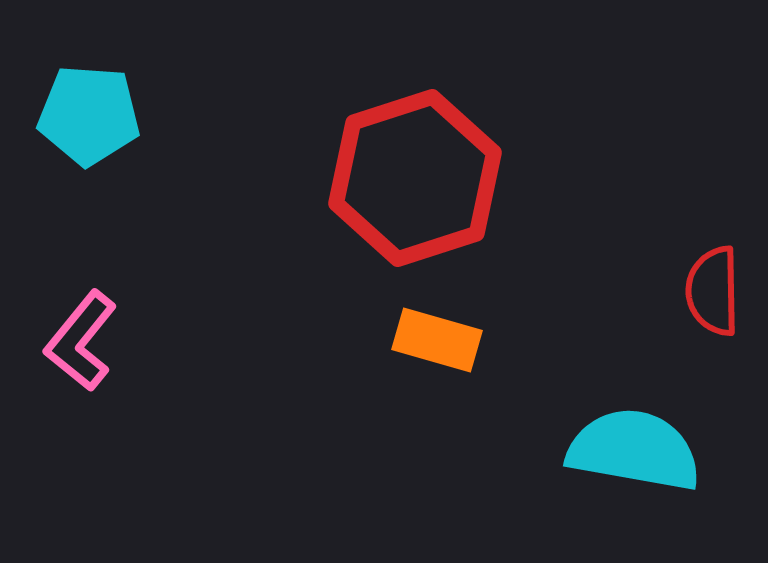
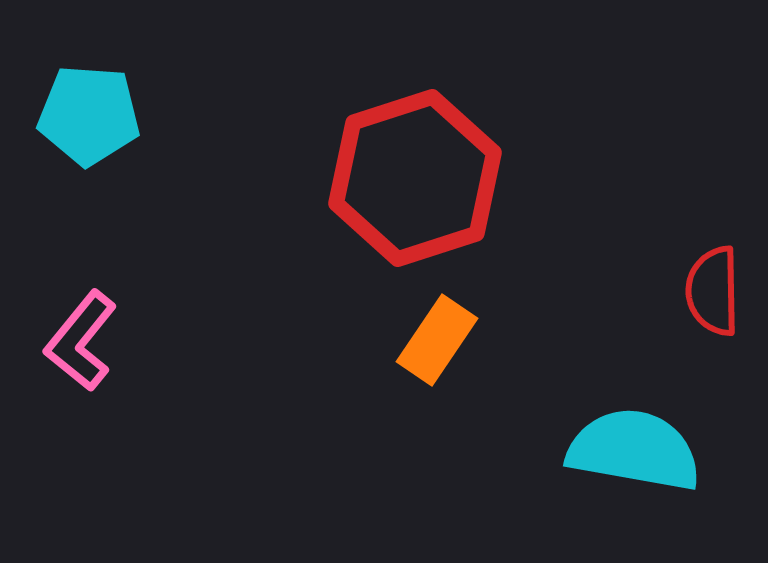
orange rectangle: rotated 72 degrees counterclockwise
